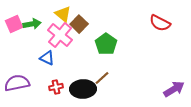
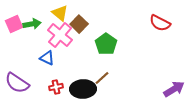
yellow triangle: moved 3 px left, 1 px up
purple semicircle: rotated 135 degrees counterclockwise
